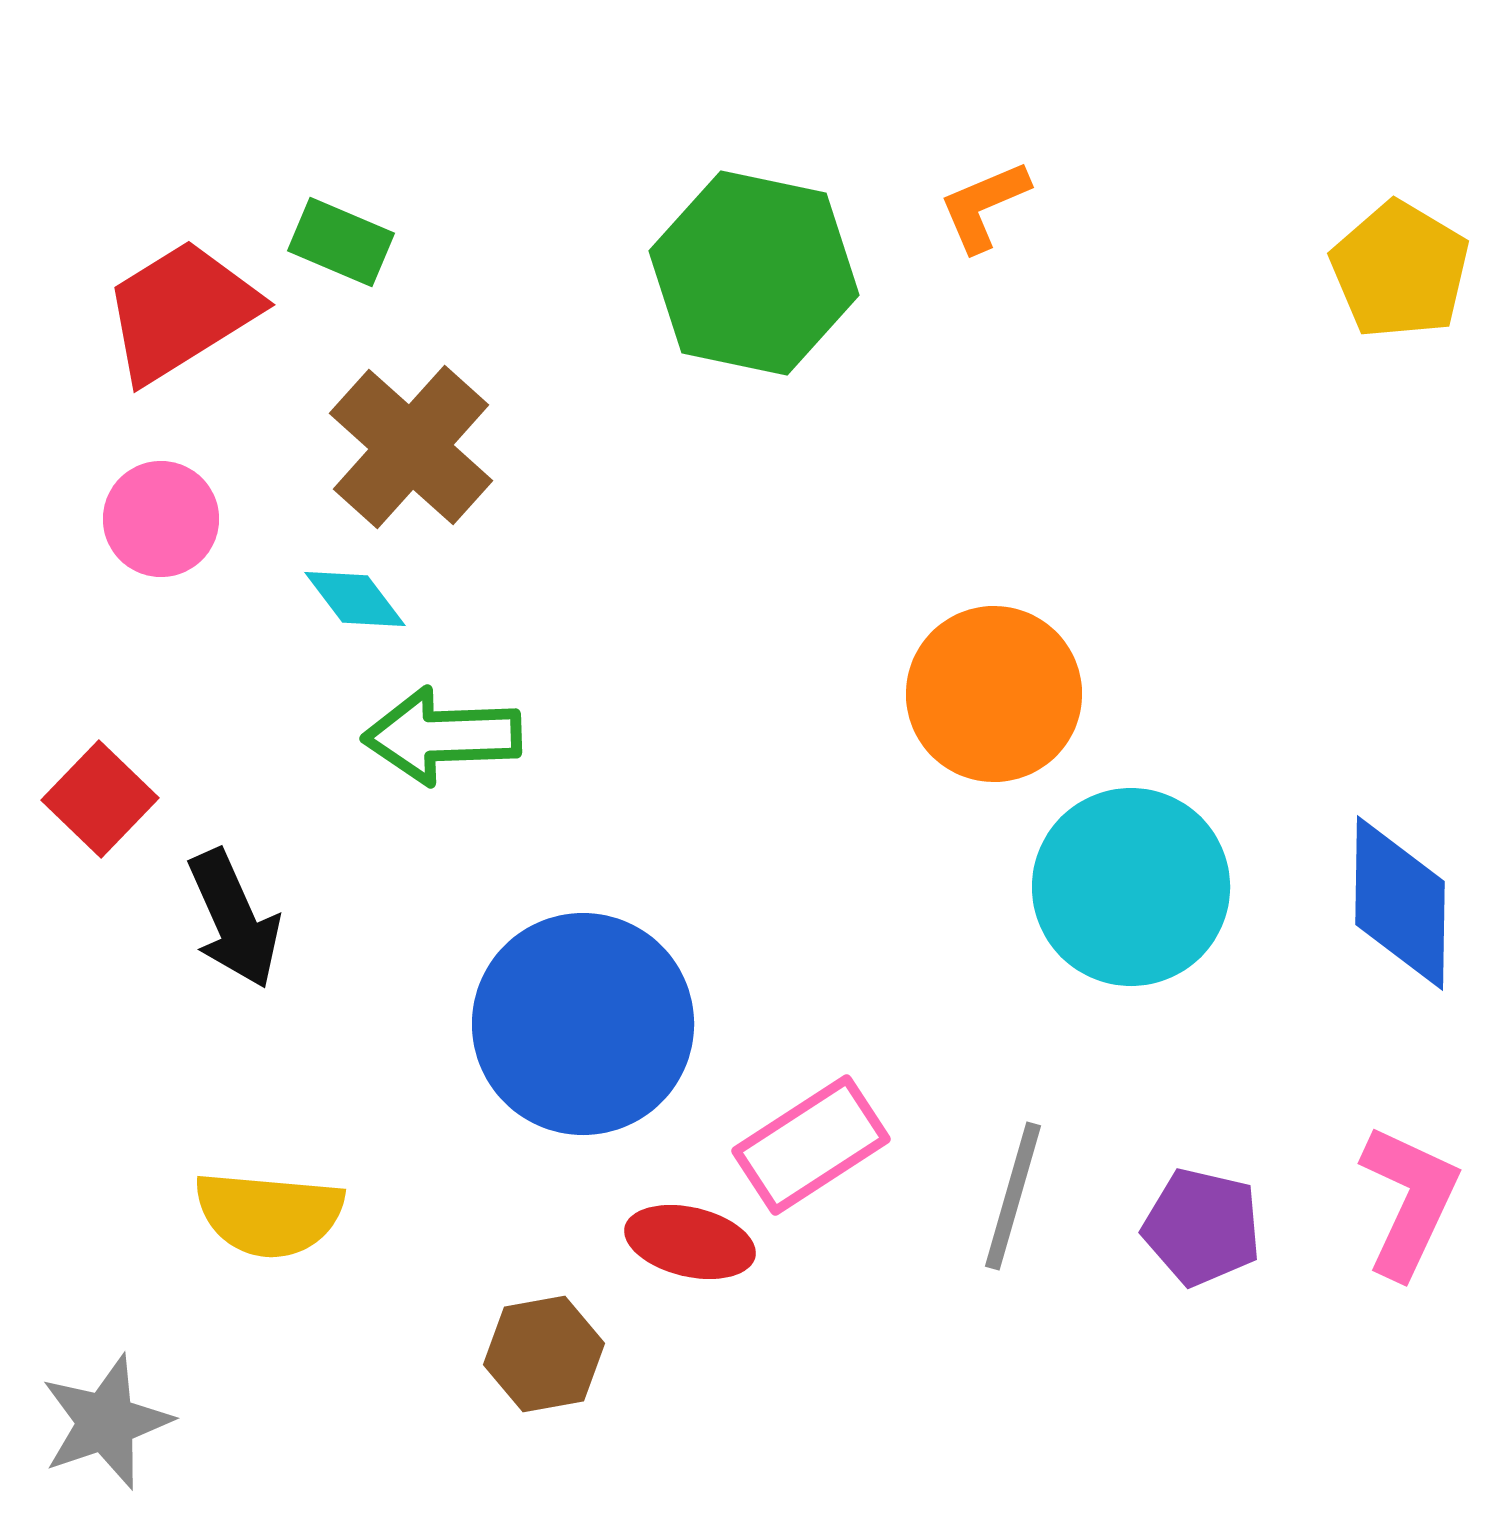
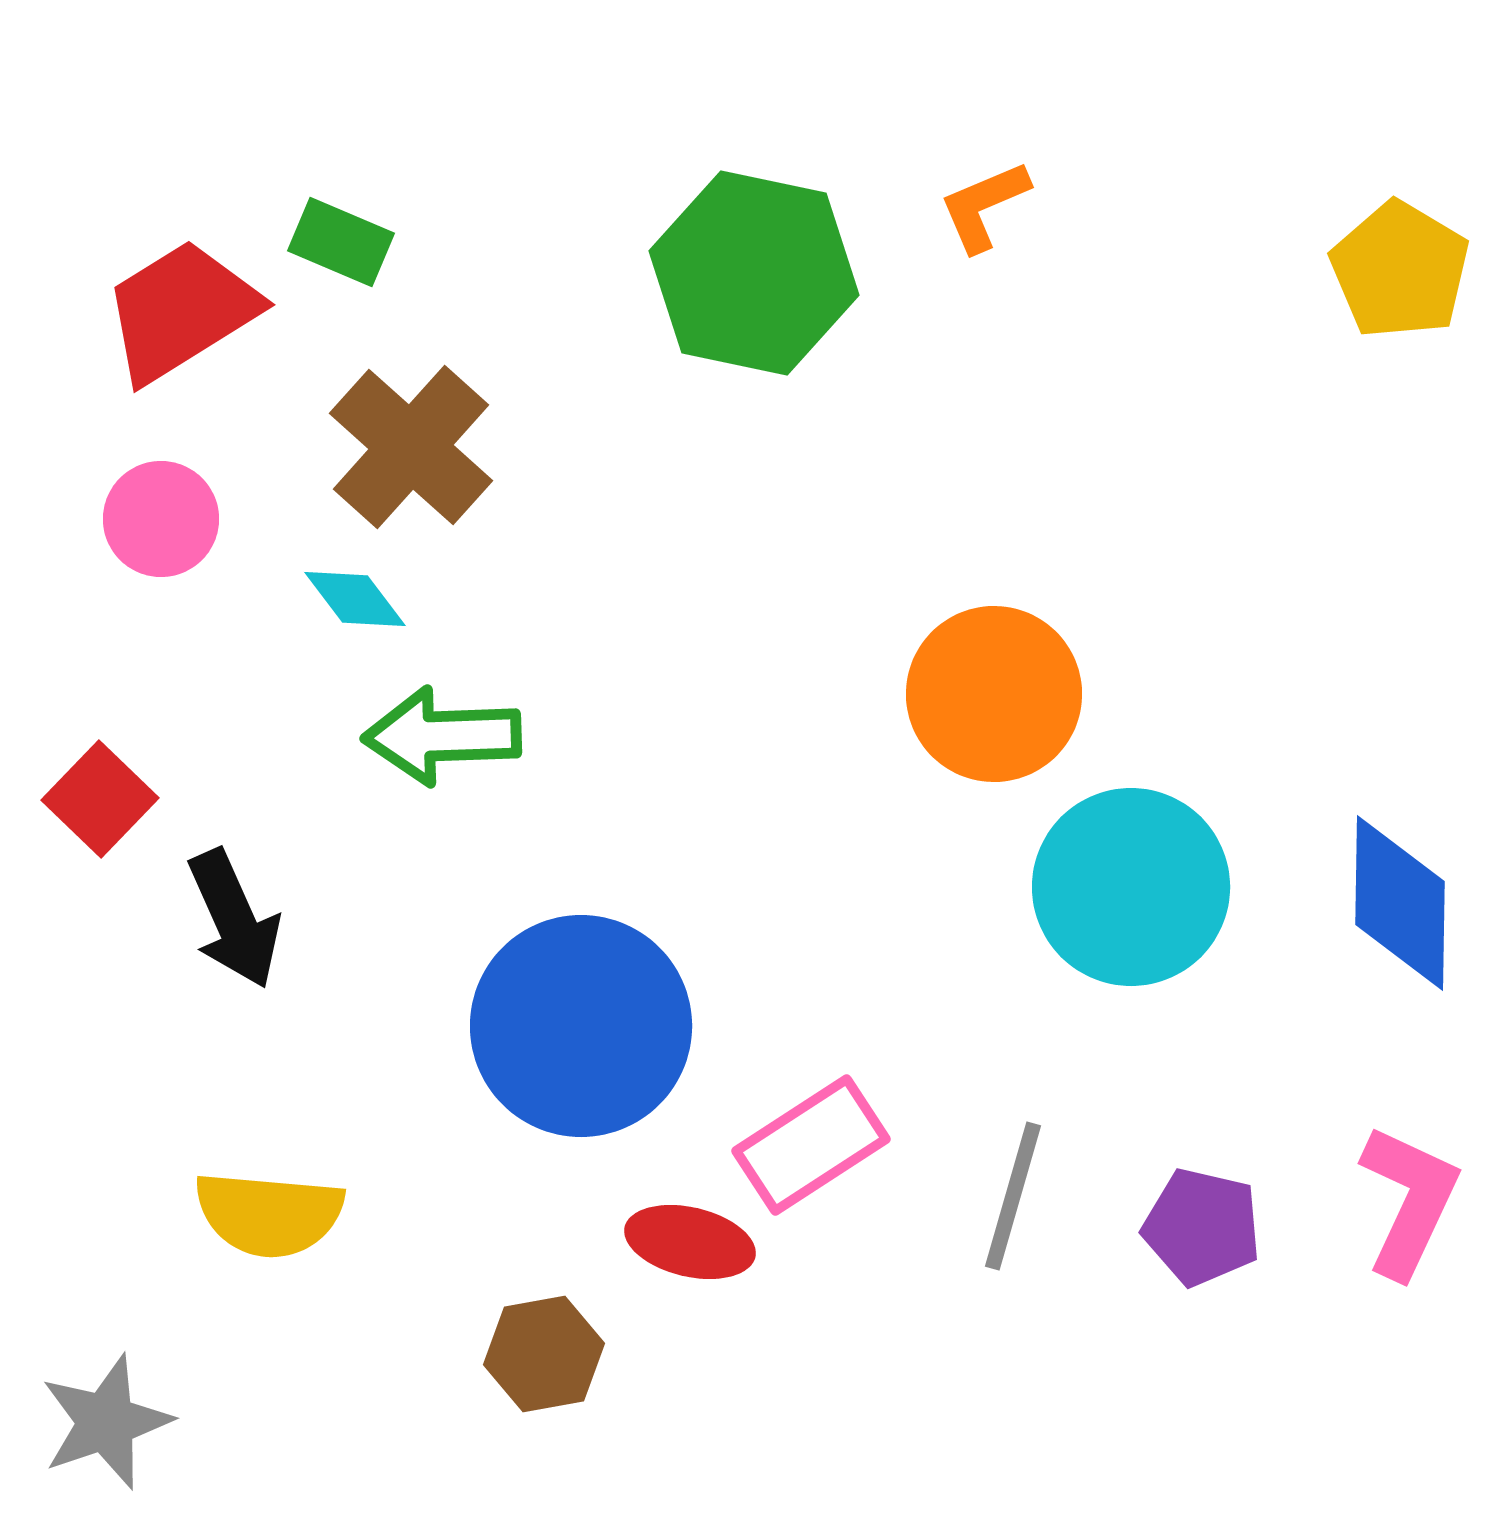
blue circle: moved 2 px left, 2 px down
